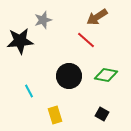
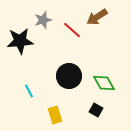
red line: moved 14 px left, 10 px up
green diamond: moved 2 px left, 8 px down; rotated 50 degrees clockwise
black square: moved 6 px left, 4 px up
